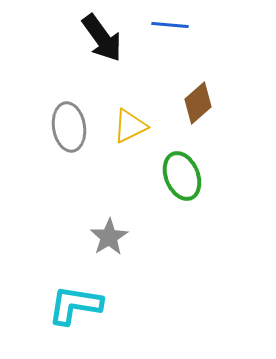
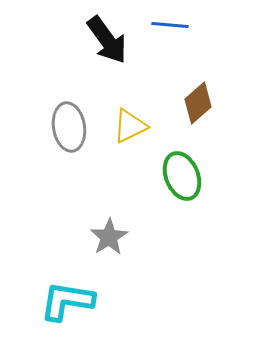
black arrow: moved 5 px right, 2 px down
cyan L-shape: moved 8 px left, 4 px up
